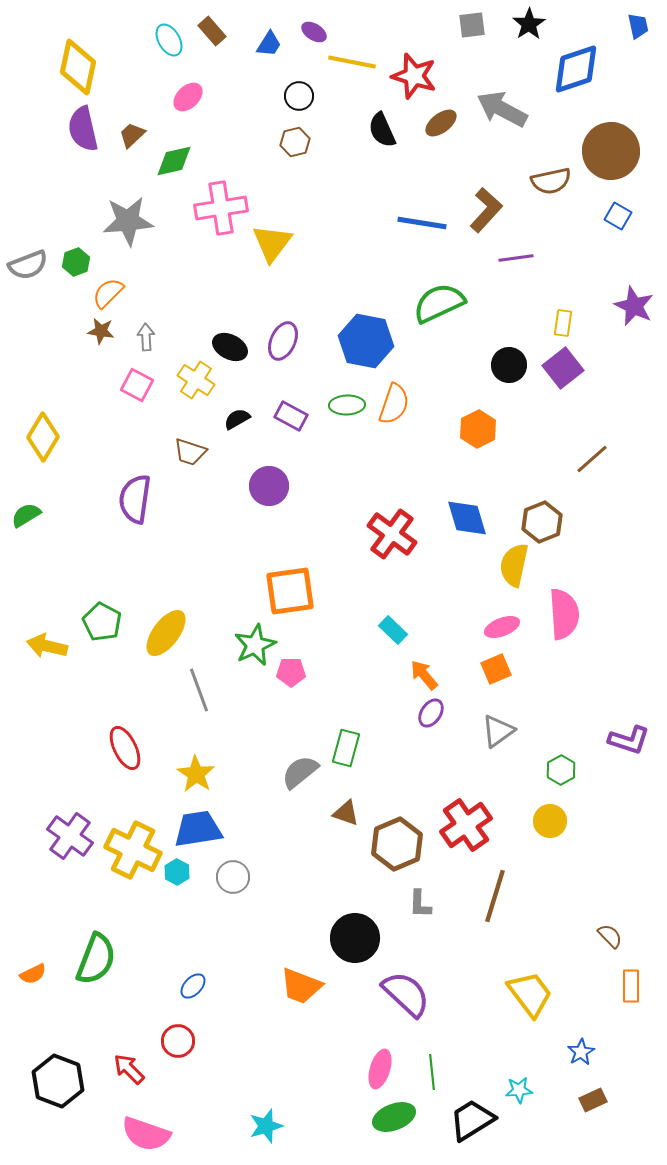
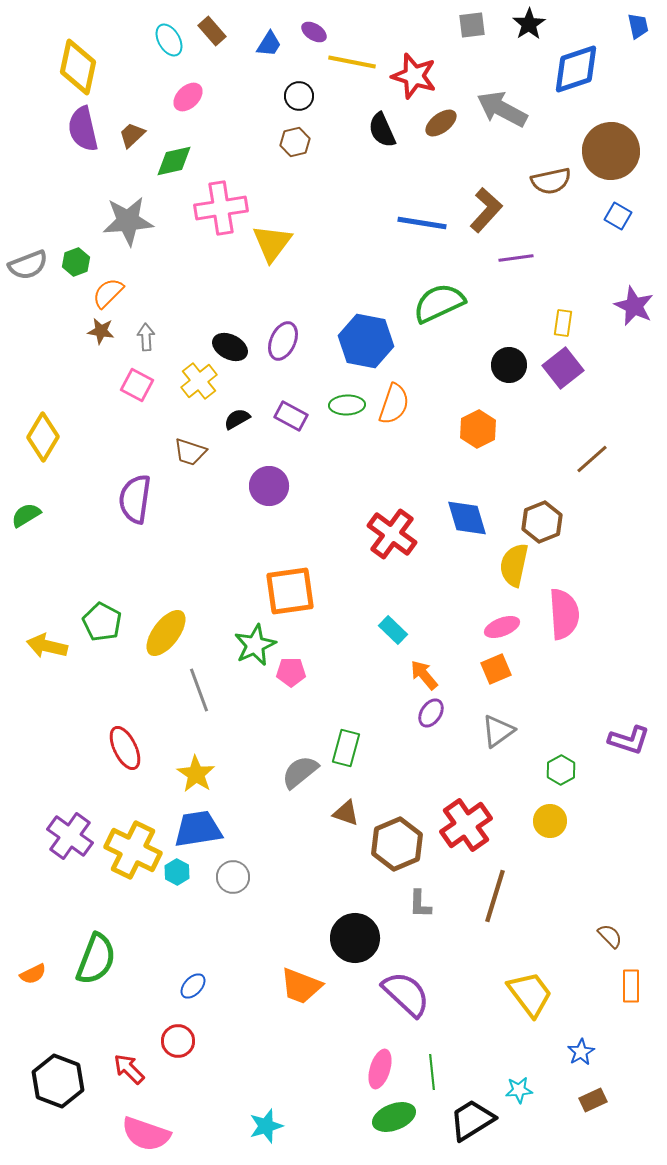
yellow cross at (196, 380): moved 3 px right, 1 px down; rotated 18 degrees clockwise
